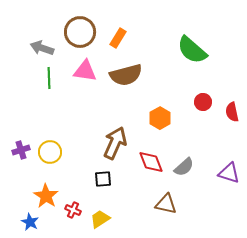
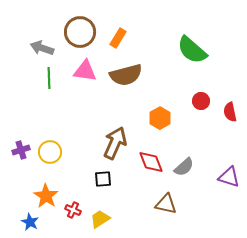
red circle: moved 2 px left, 1 px up
red semicircle: moved 2 px left
purple triangle: moved 4 px down
